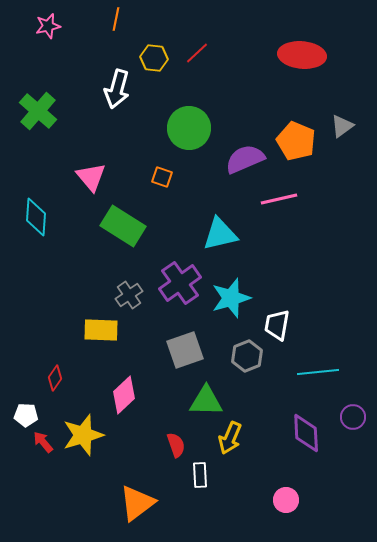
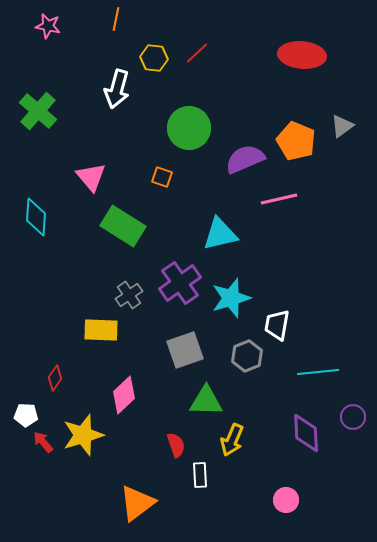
pink star: rotated 25 degrees clockwise
yellow arrow: moved 2 px right, 2 px down
